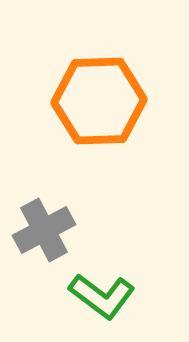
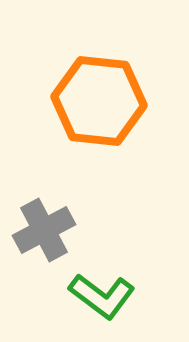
orange hexagon: rotated 8 degrees clockwise
